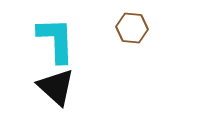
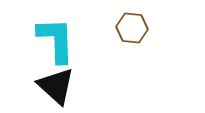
black triangle: moved 1 px up
